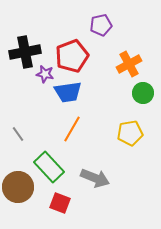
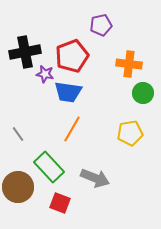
orange cross: rotated 35 degrees clockwise
blue trapezoid: rotated 16 degrees clockwise
